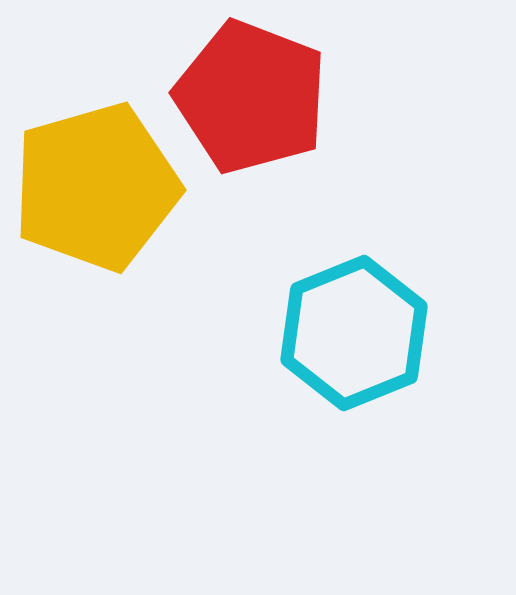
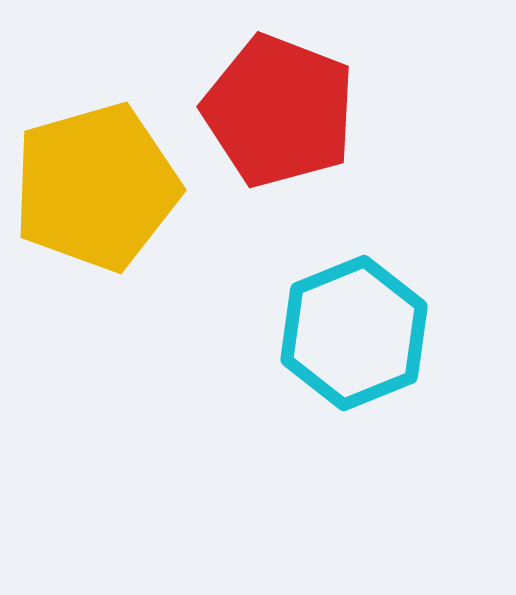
red pentagon: moved 28 px right, 14 px down
